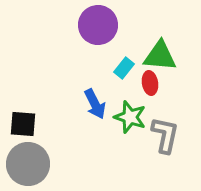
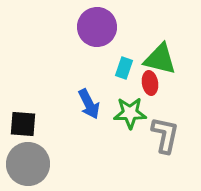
purple circle: moved 1 px left, 2 px down
green triangle: moved 3 px down; rotated 9 degrees clockwise
cyan rectangle: rotated 20 degrees counterclockwise
blue arrow: moved 6 px left
green star: moved 4 px up; rotated 20 degrees counterclockwise
